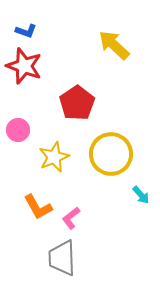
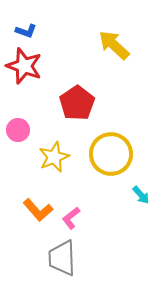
orange L-shape: moved 3 px down; rotated 12 degrees counterclockwise
